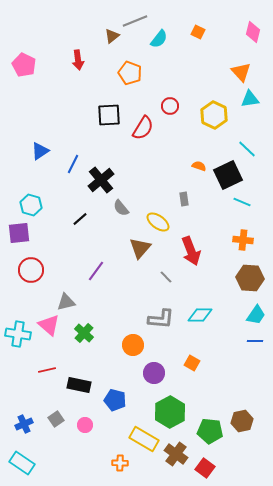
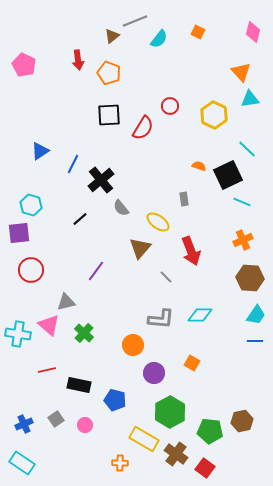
orange pentagon at (130, 73): moved 21 px left
orange cross at (243, 240): rotated 30 degrees counterclockwise
